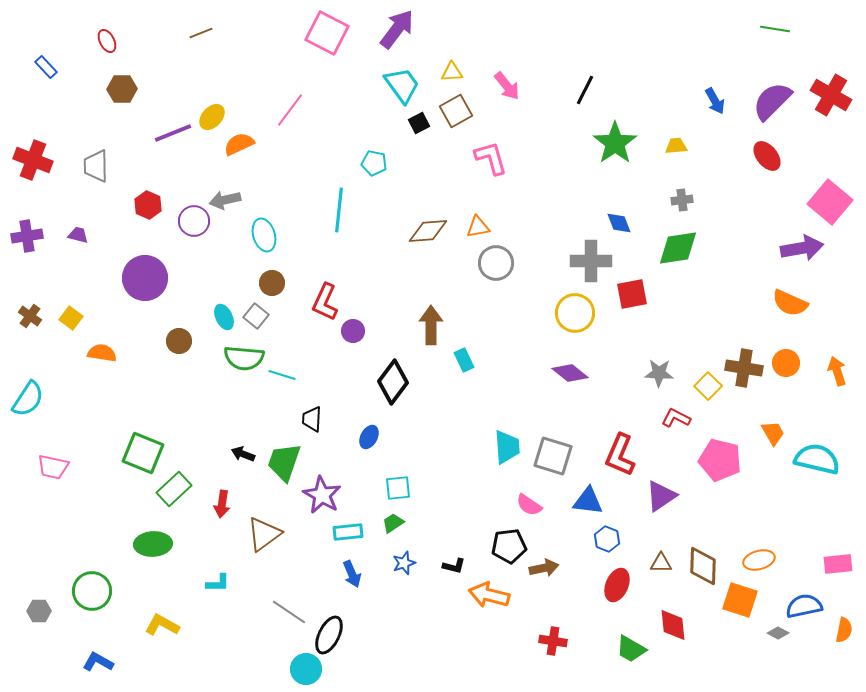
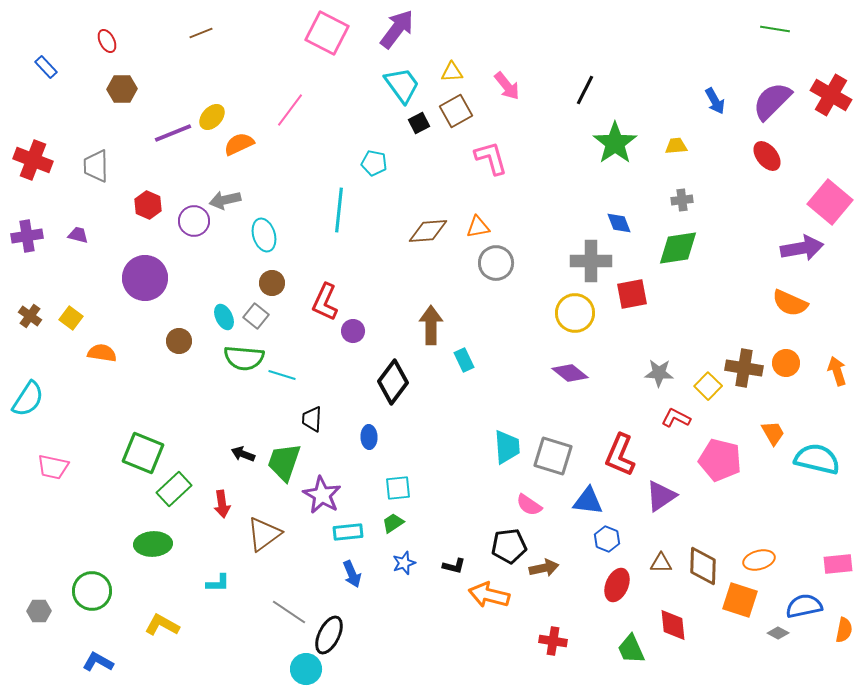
blue ellipse at (369, 437): rotated 30 degrees counterclockwise
red arrow at (222, 504): rotated 16 degrees counterclockwise
green trapezoid at (631, 649): rotated 36 degrees clockwise
